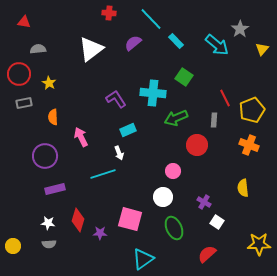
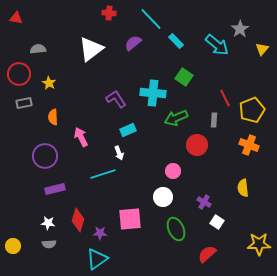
red triangle at (24, 22): moved 8 px left, 4 px up
pink square at (130, 219): rotated 20 degrees counterclockwise
green ellipse at (174, 228): moved 2 px right, 1 px down
cyan triangle at (143, 259): moved 46 px left
